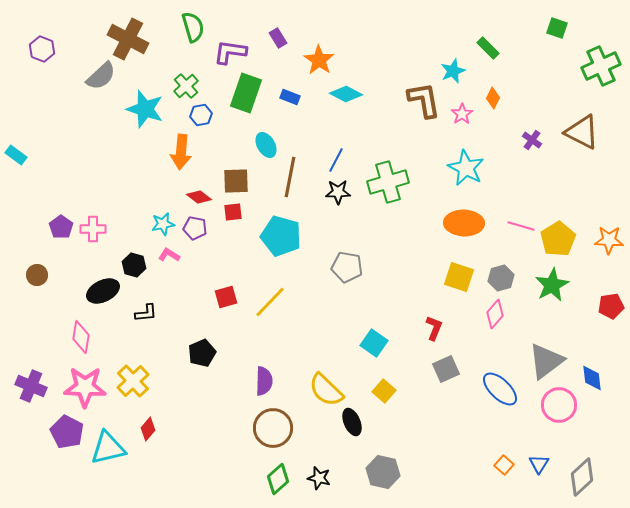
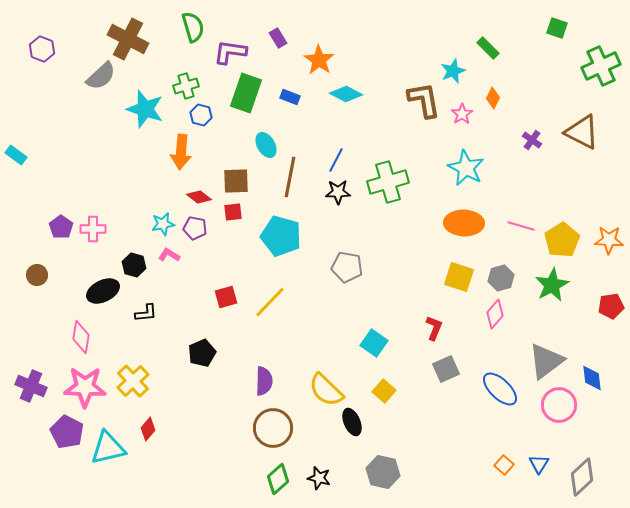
green cross at (186, 86): rotated 25 degrees clockwise
blue hexagon at (201, 115): rotated 25 degrees clockwise
yellow pentagon at (558, 239): moved 4 px right, 1 px down
